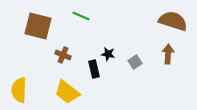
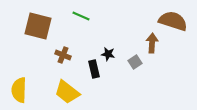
brown arrow: moved 16 px left, 11 px up
